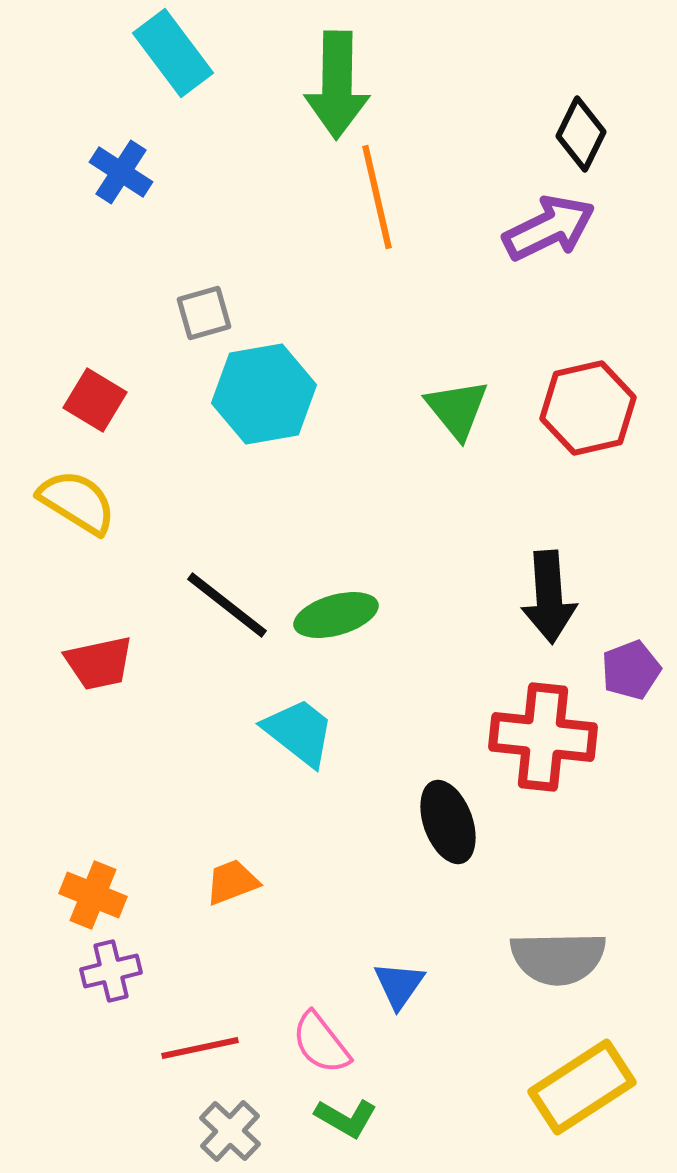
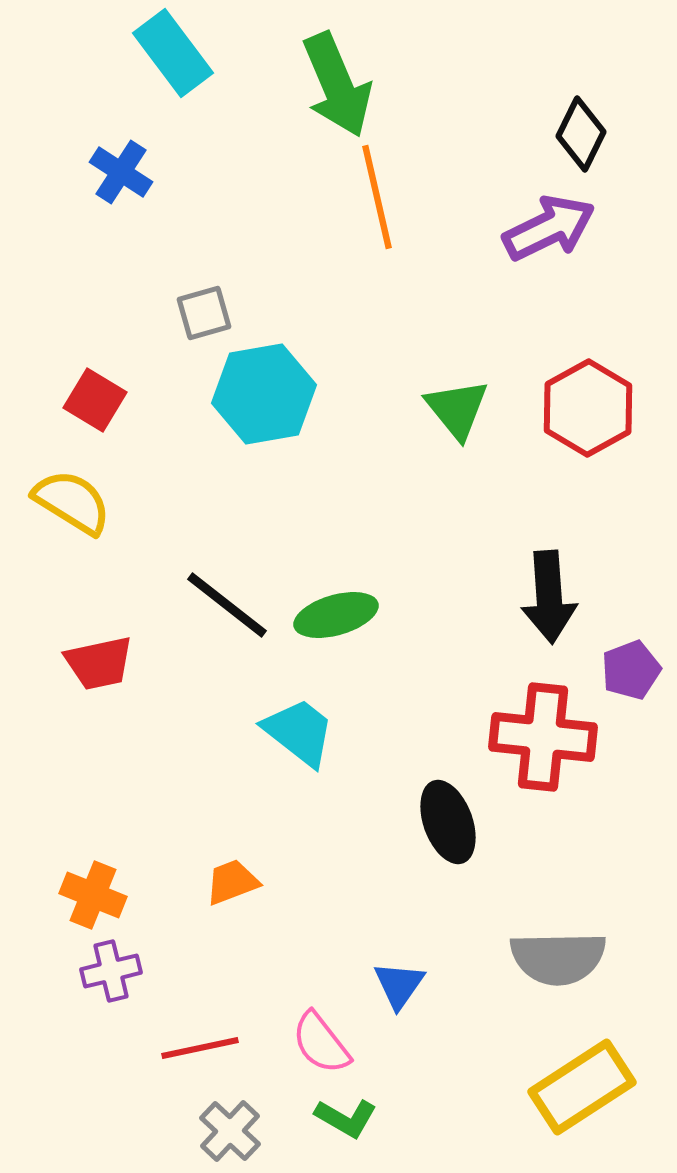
green arrow: rotated 24 degrees counterclockwise
red hexagon: rotated 16 degrees counterclockwise
yellow semicircle: moved 5 px left
